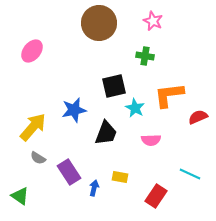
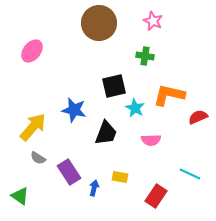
orange L-shape: rotated 20 degrees clockwise
blue star: rotated 25 degrees clockwise
